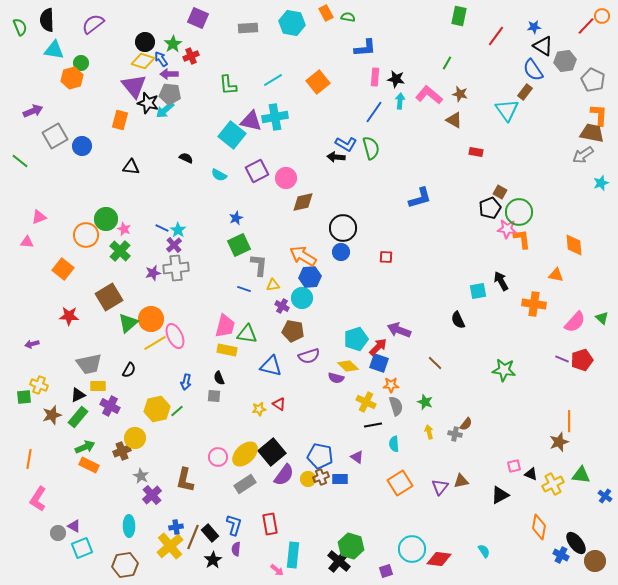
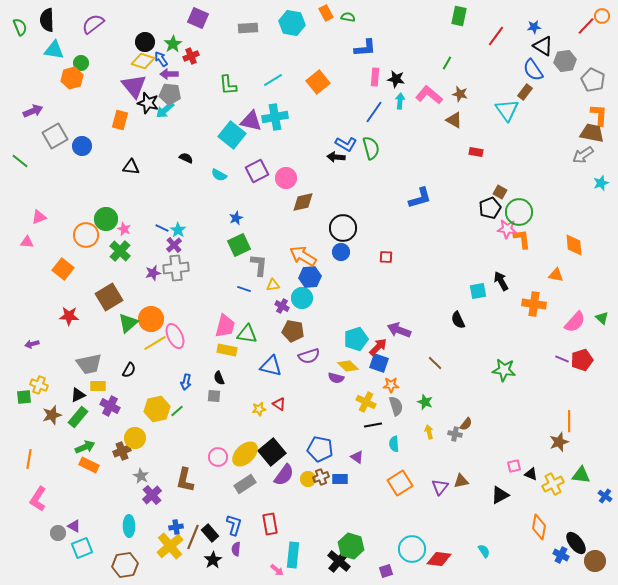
blue pentagon at (320, 456): moved 7 px up
